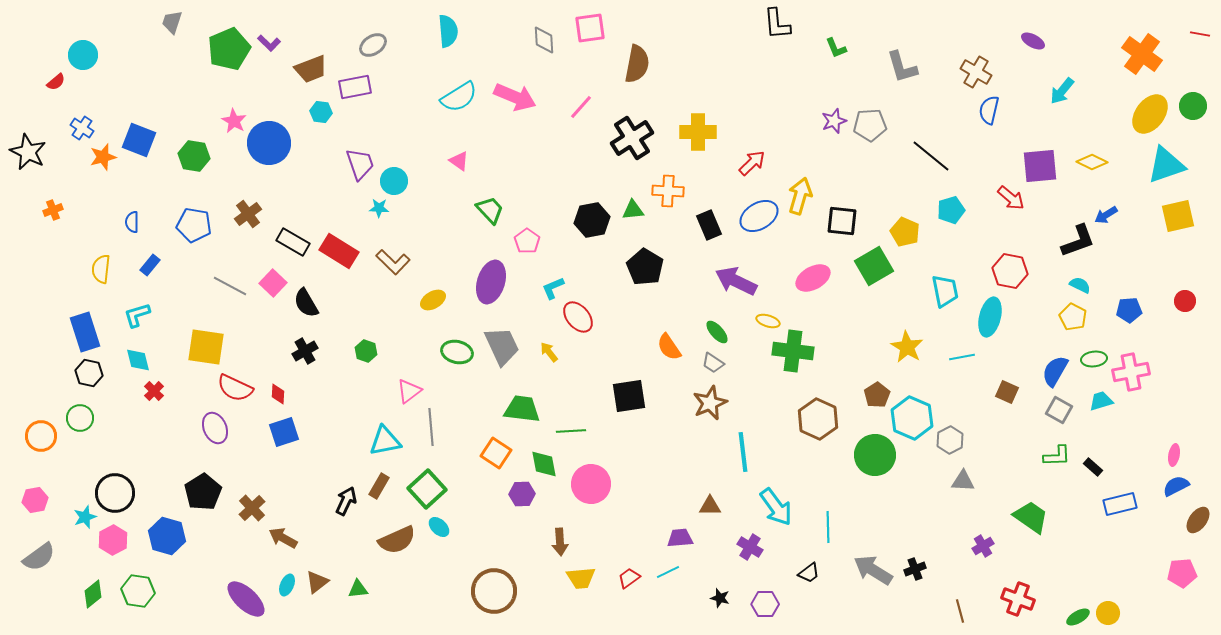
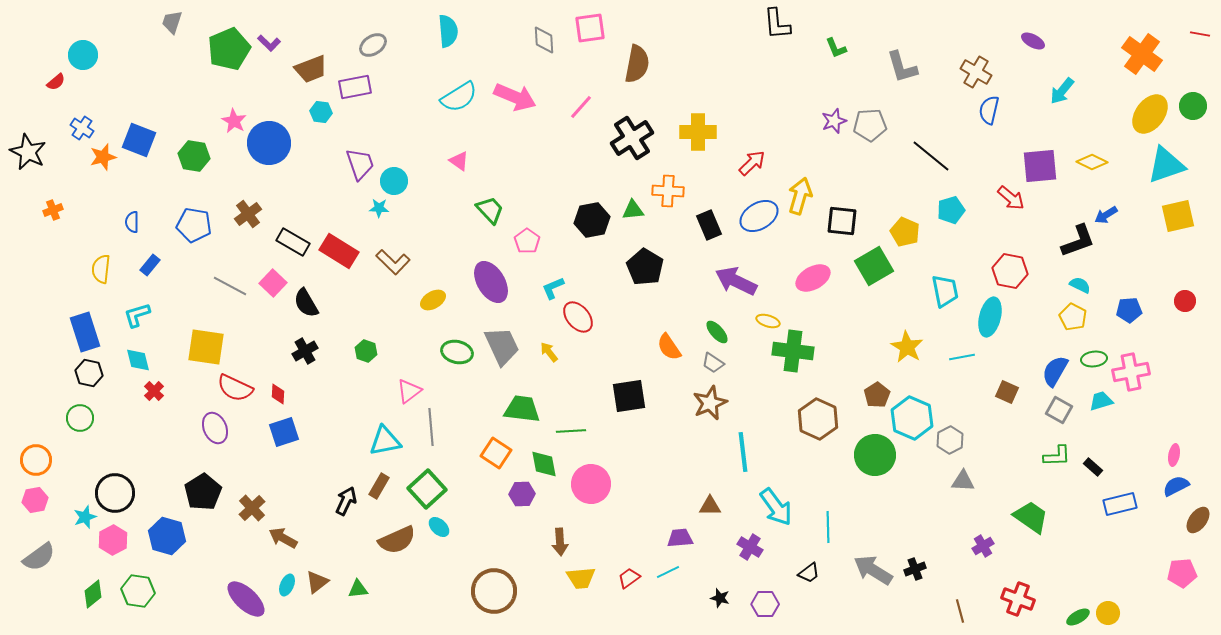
purple ellipse at (491, 282): rotated 48 degrees counterclockwise
orange circle at (41, 436): moved 5 px left, 24 px down
